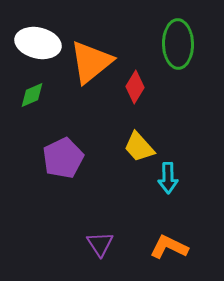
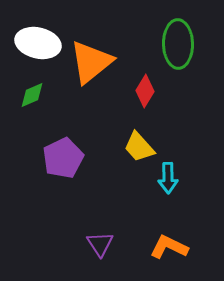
red diamond: moved 10 px right, 4 px down
